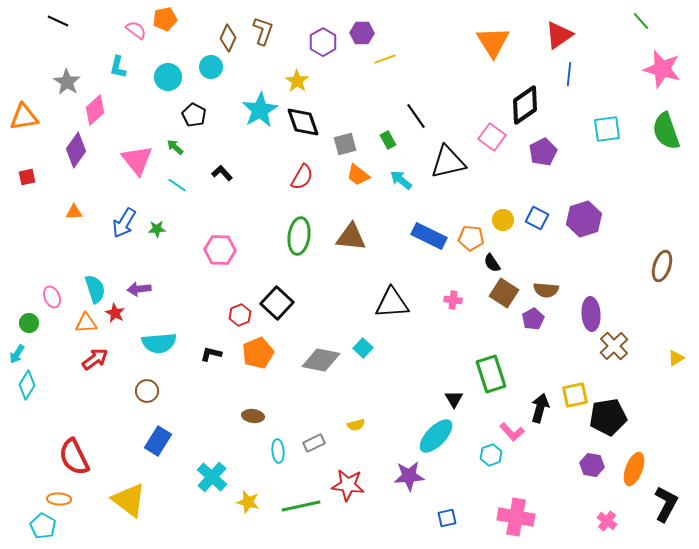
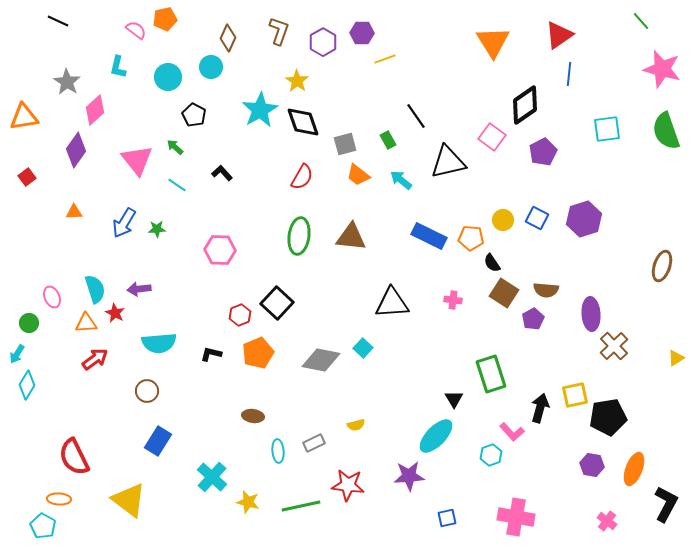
brown L-shape at (263, 31): moved 16 px right
red square at (27, 177): rotated 24 degrees counterclockwise
